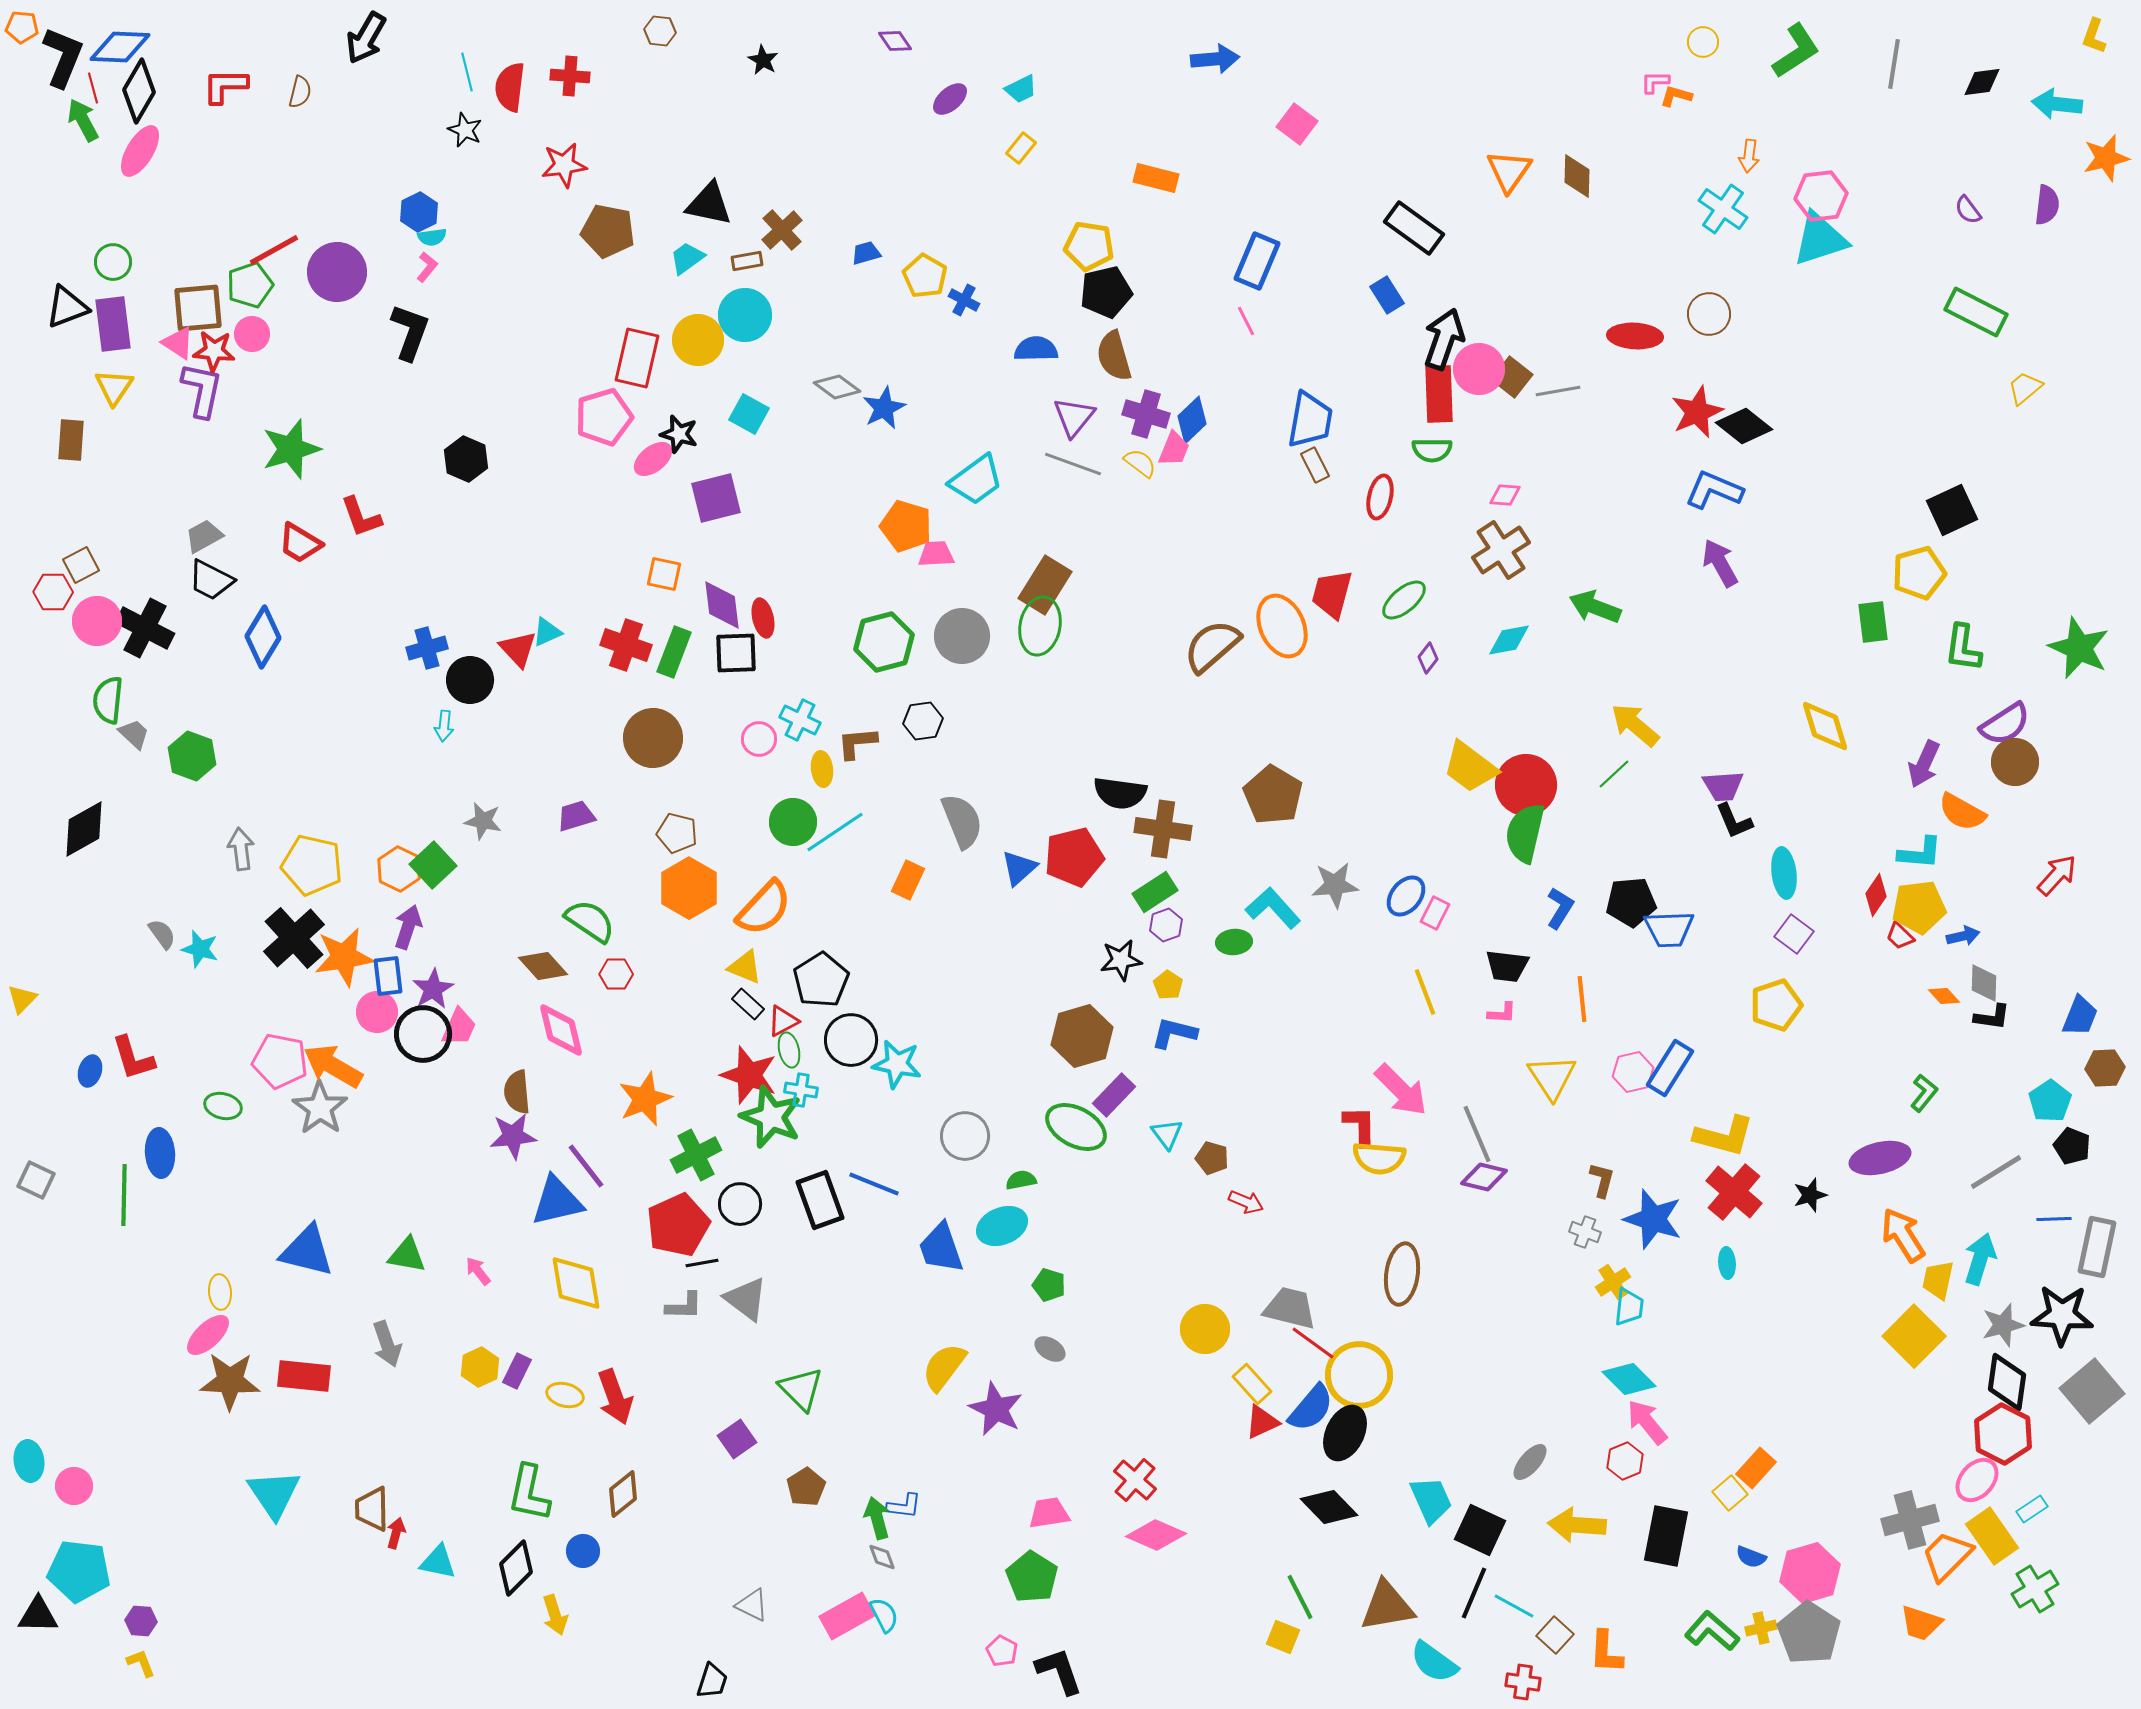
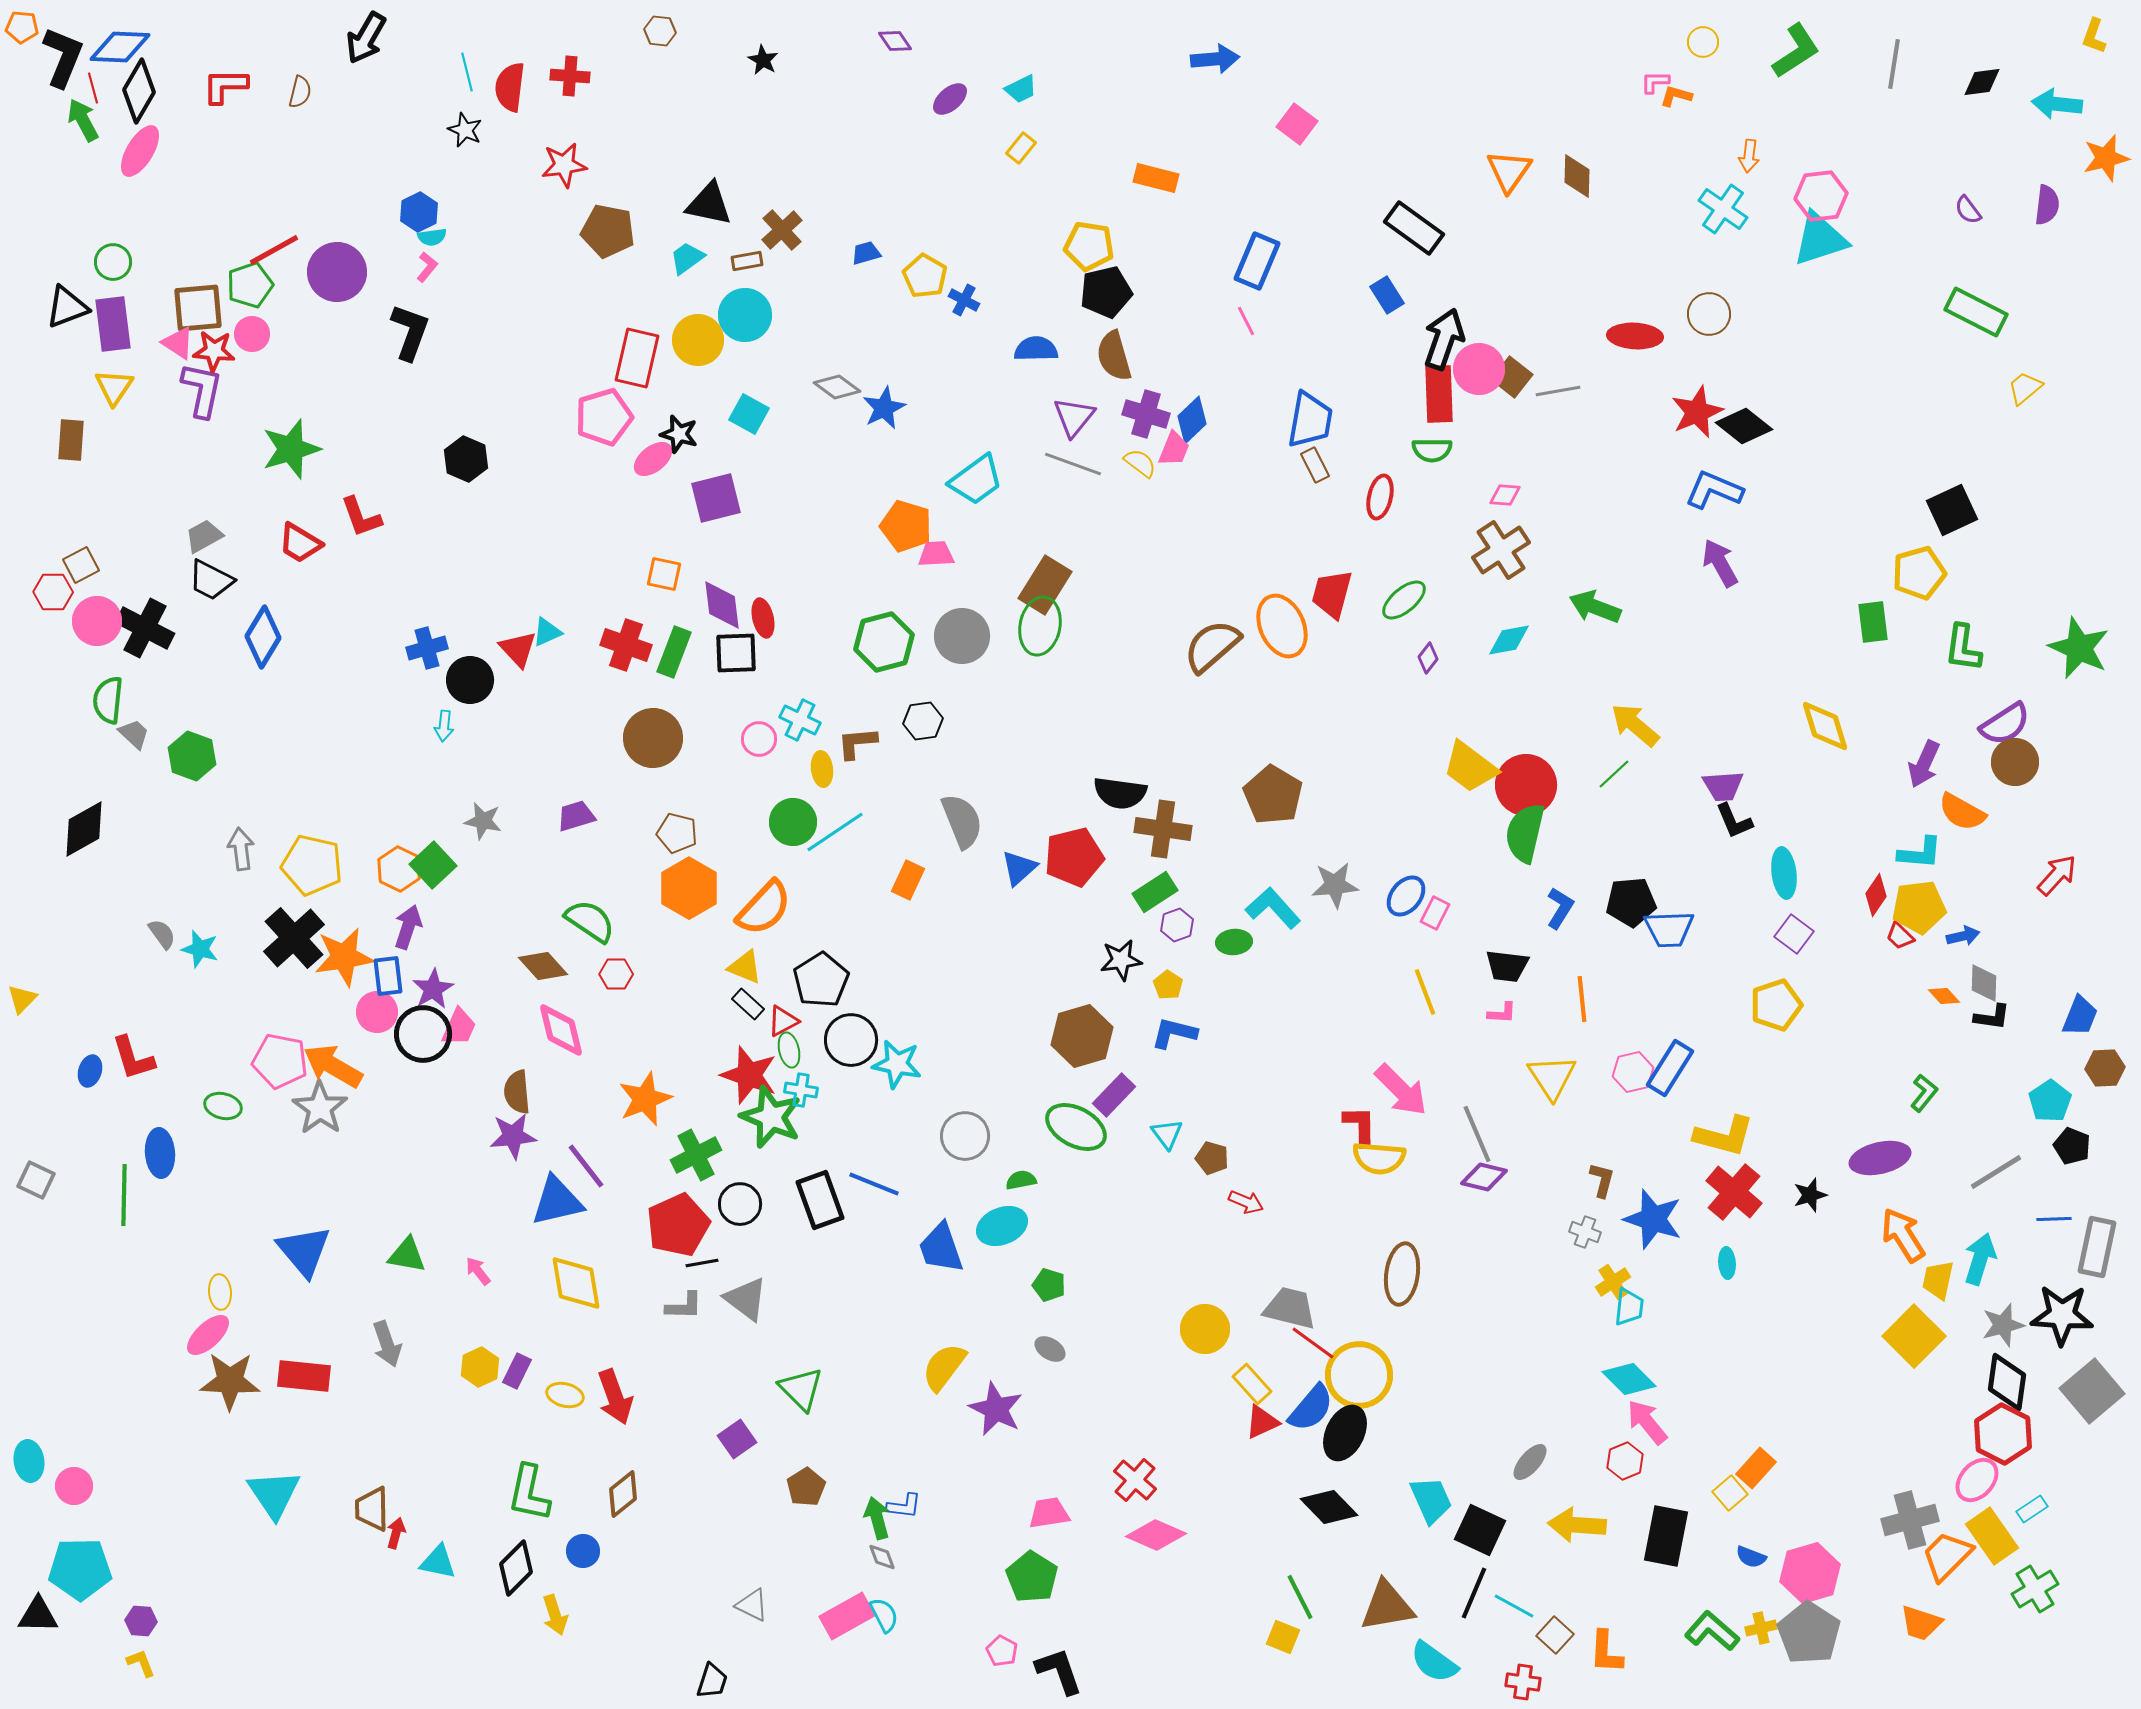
purple hexagon at (1166, 925): moved 11 px right
blue triangle at (307, 1251): moved 3 px left; rotated 36 degrees clockwise
cyan pentagon at (79, 1571): moved 1 px right, 2 px up; rotated 8 degrees counterclockwise
